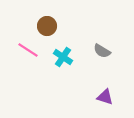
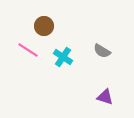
brown circle: moved 3 px left
